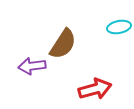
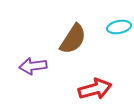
brown semicircle: moved 10 px right, 5 px up
purple arrow: moved 1 px right
